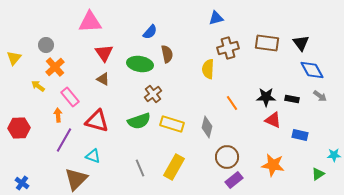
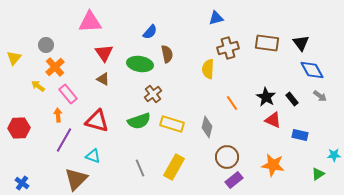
pink rectangle at (70, 97): moved 2 px left, 3 px up
black star at (266, 97): rotated 30 degrees clockwise
black rectangle at (292, 99): rotated 40 degrees clockwise
